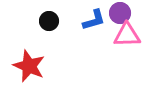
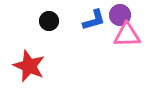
purple circle: moved 2 px down
